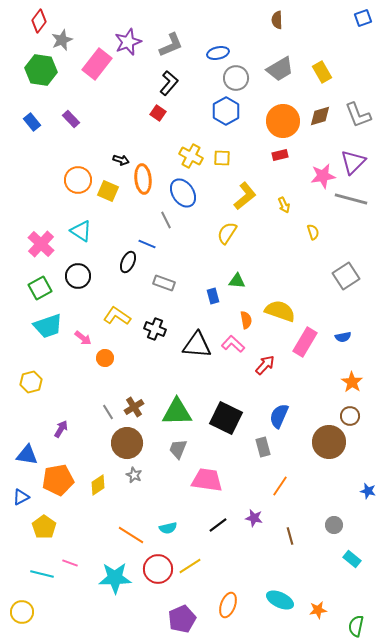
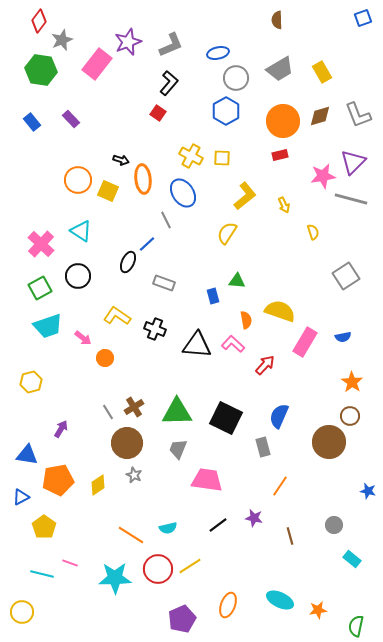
blue line at (147, 244): rotated 66 degrees counterclockwise
